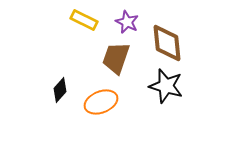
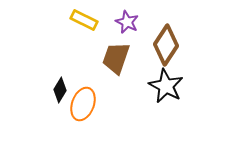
brown diamond: moved 1 px left, 2 px down; rotated 39 degrees clockwise
black star: rotated 12 degrees clockwise
black diamond: rotated 10 degrees counterclockwise
orange ellipse: moved 18 px left, 2 px down; rotated 48 degrees counterclockwise
